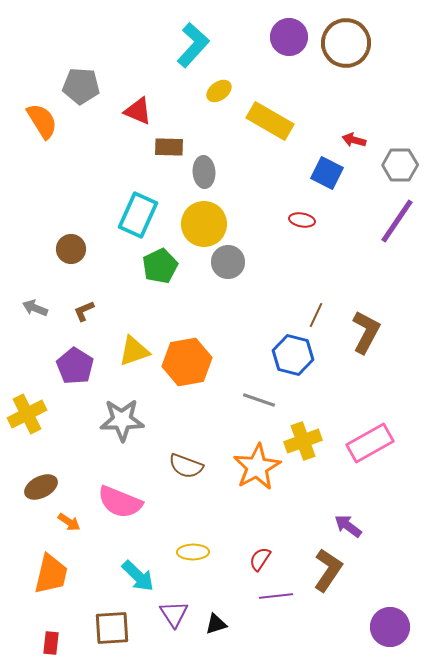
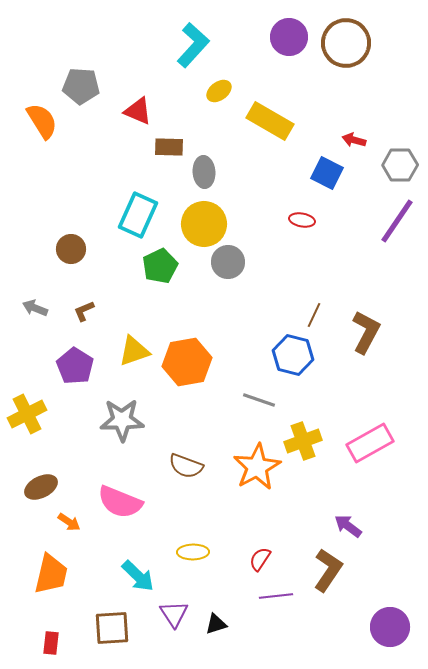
brown line at (316, 315): moved 2 px left
